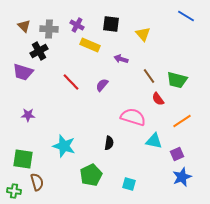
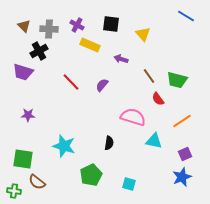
purple square: moved 8 px right
brown semicircle: rotated 144 degrees clockwise
